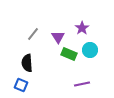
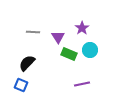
gray line: moved 2 px up; rotated 56 degrees clockwise
black semicircle: rotated 48 degrees clockwise
